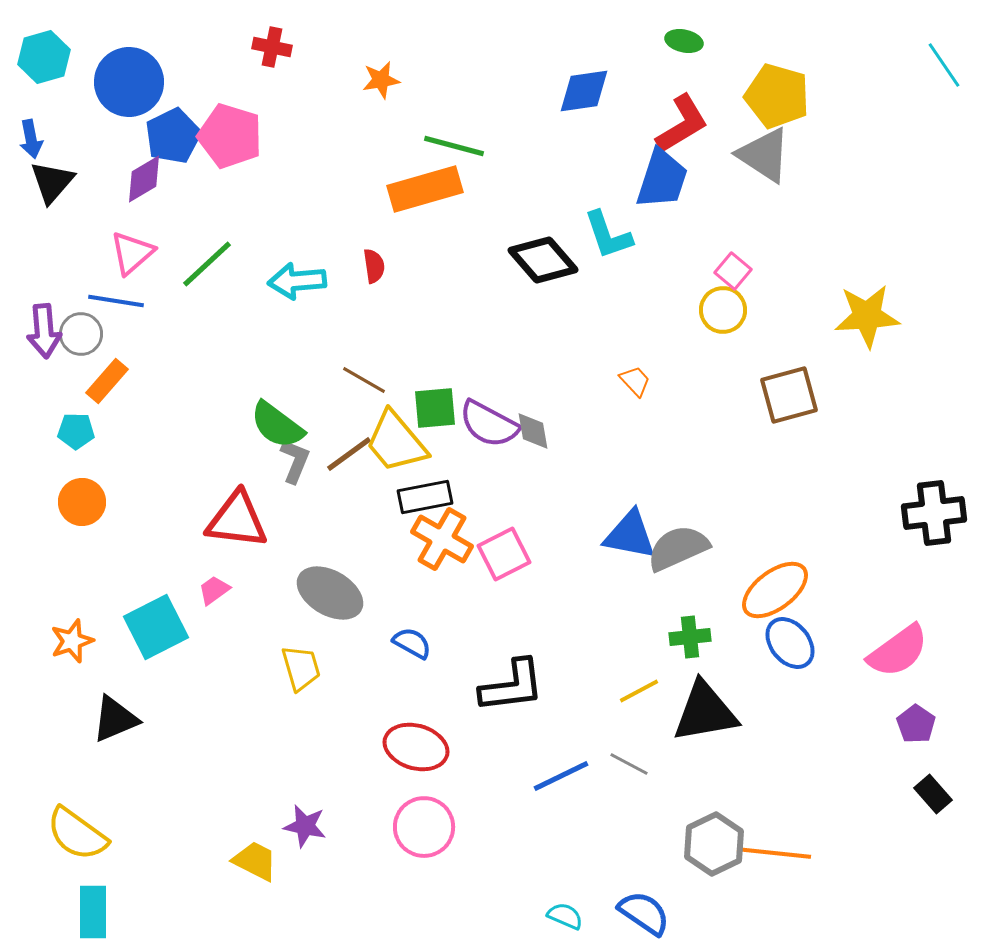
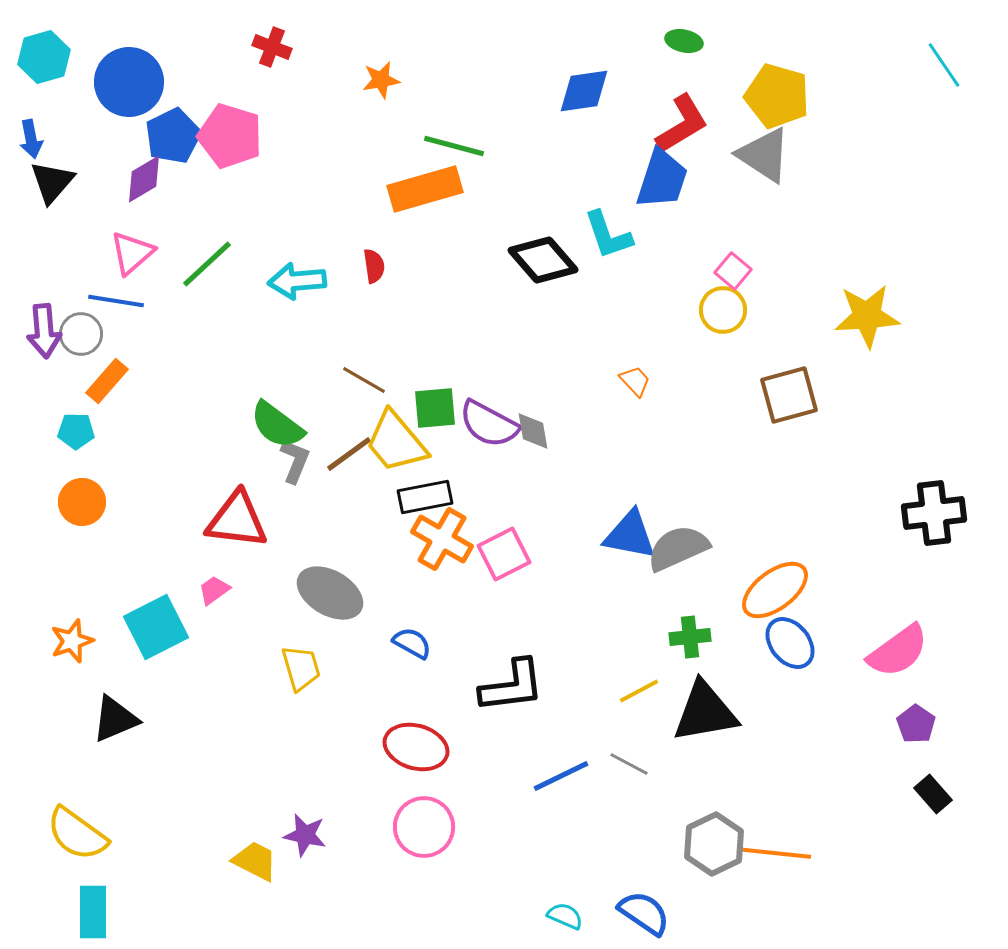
red cross at (272, 47): rotated 9 degrees clockwise
purple star at (305, 826): moved 9 px down
